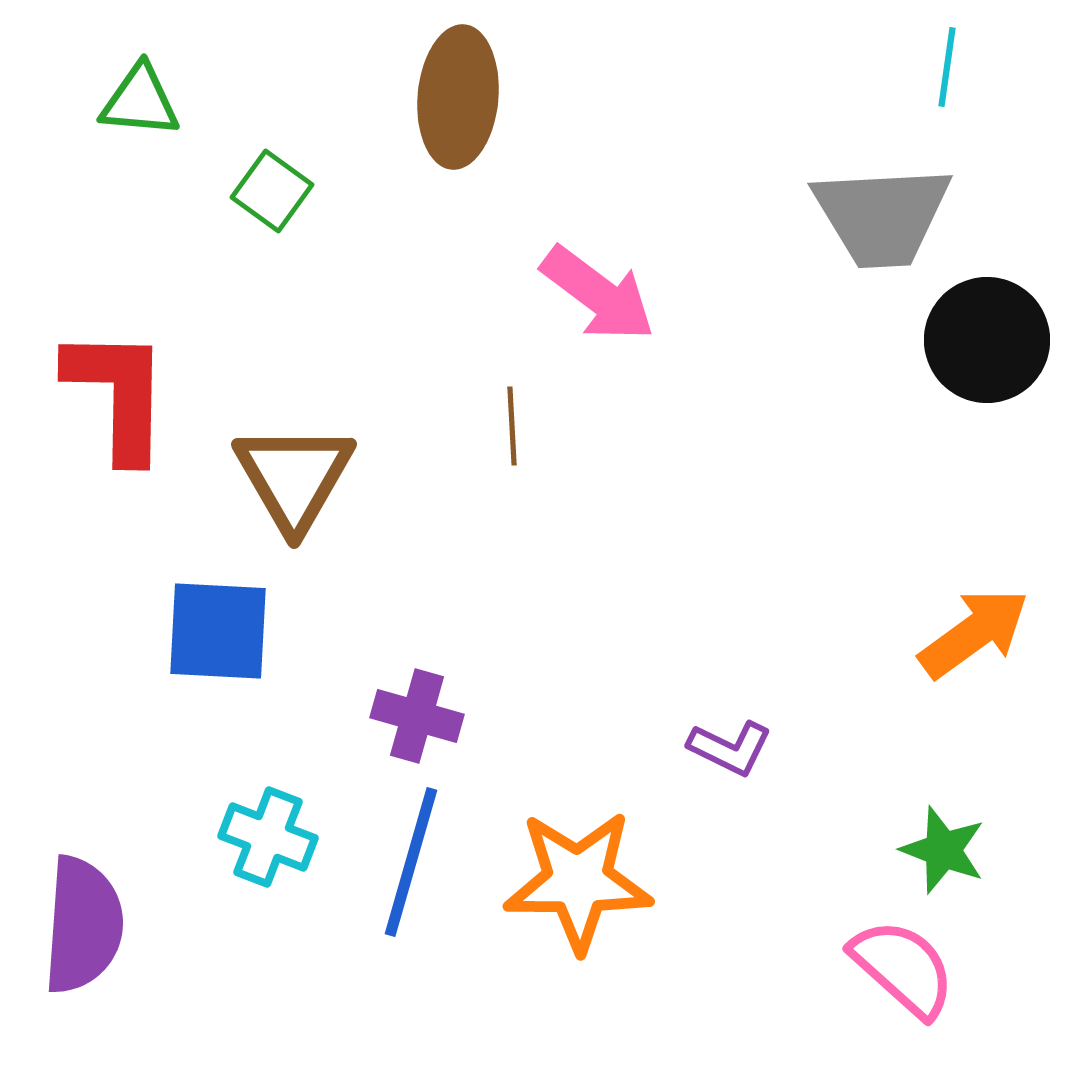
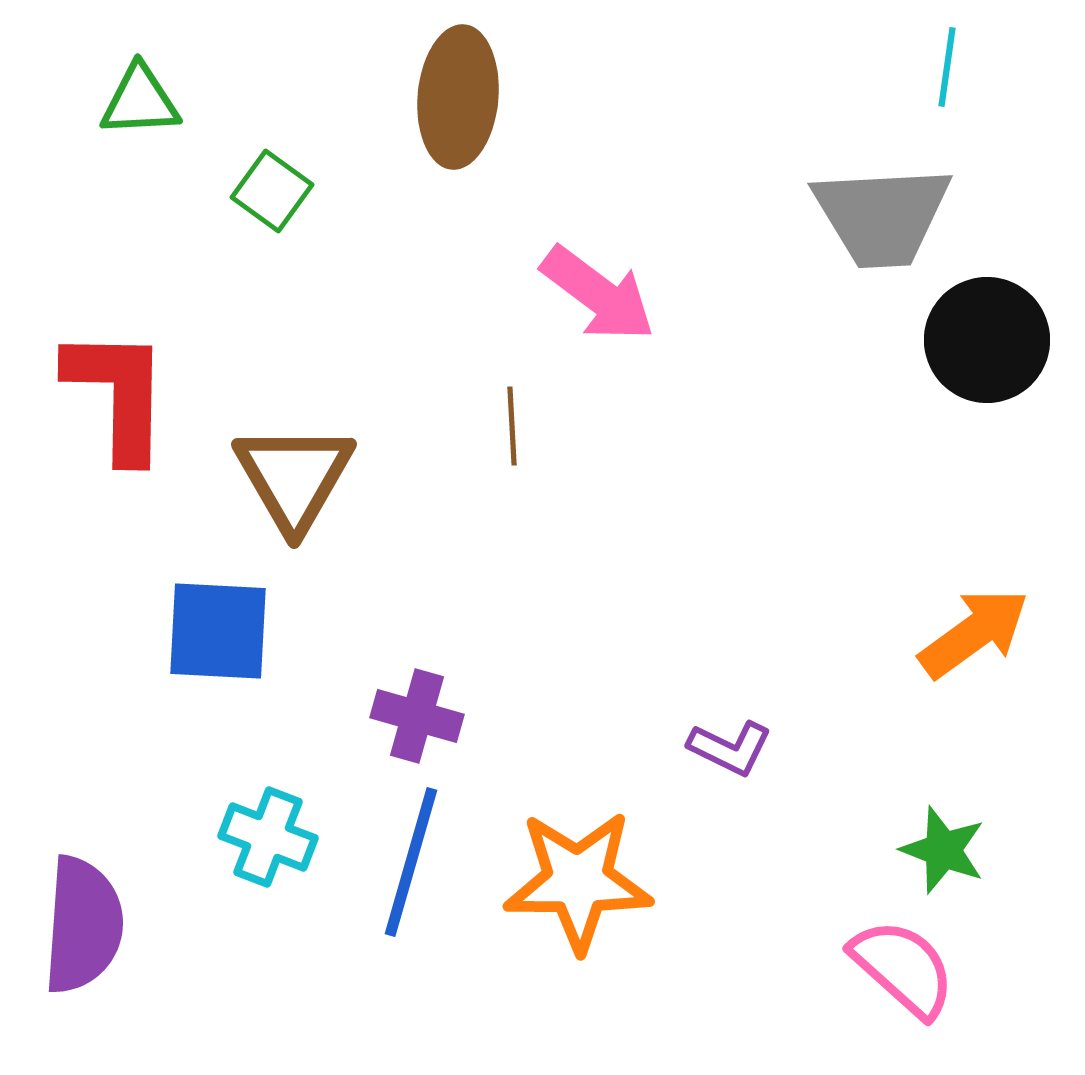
green triangle: rotated 8 degrees counterclockwise
